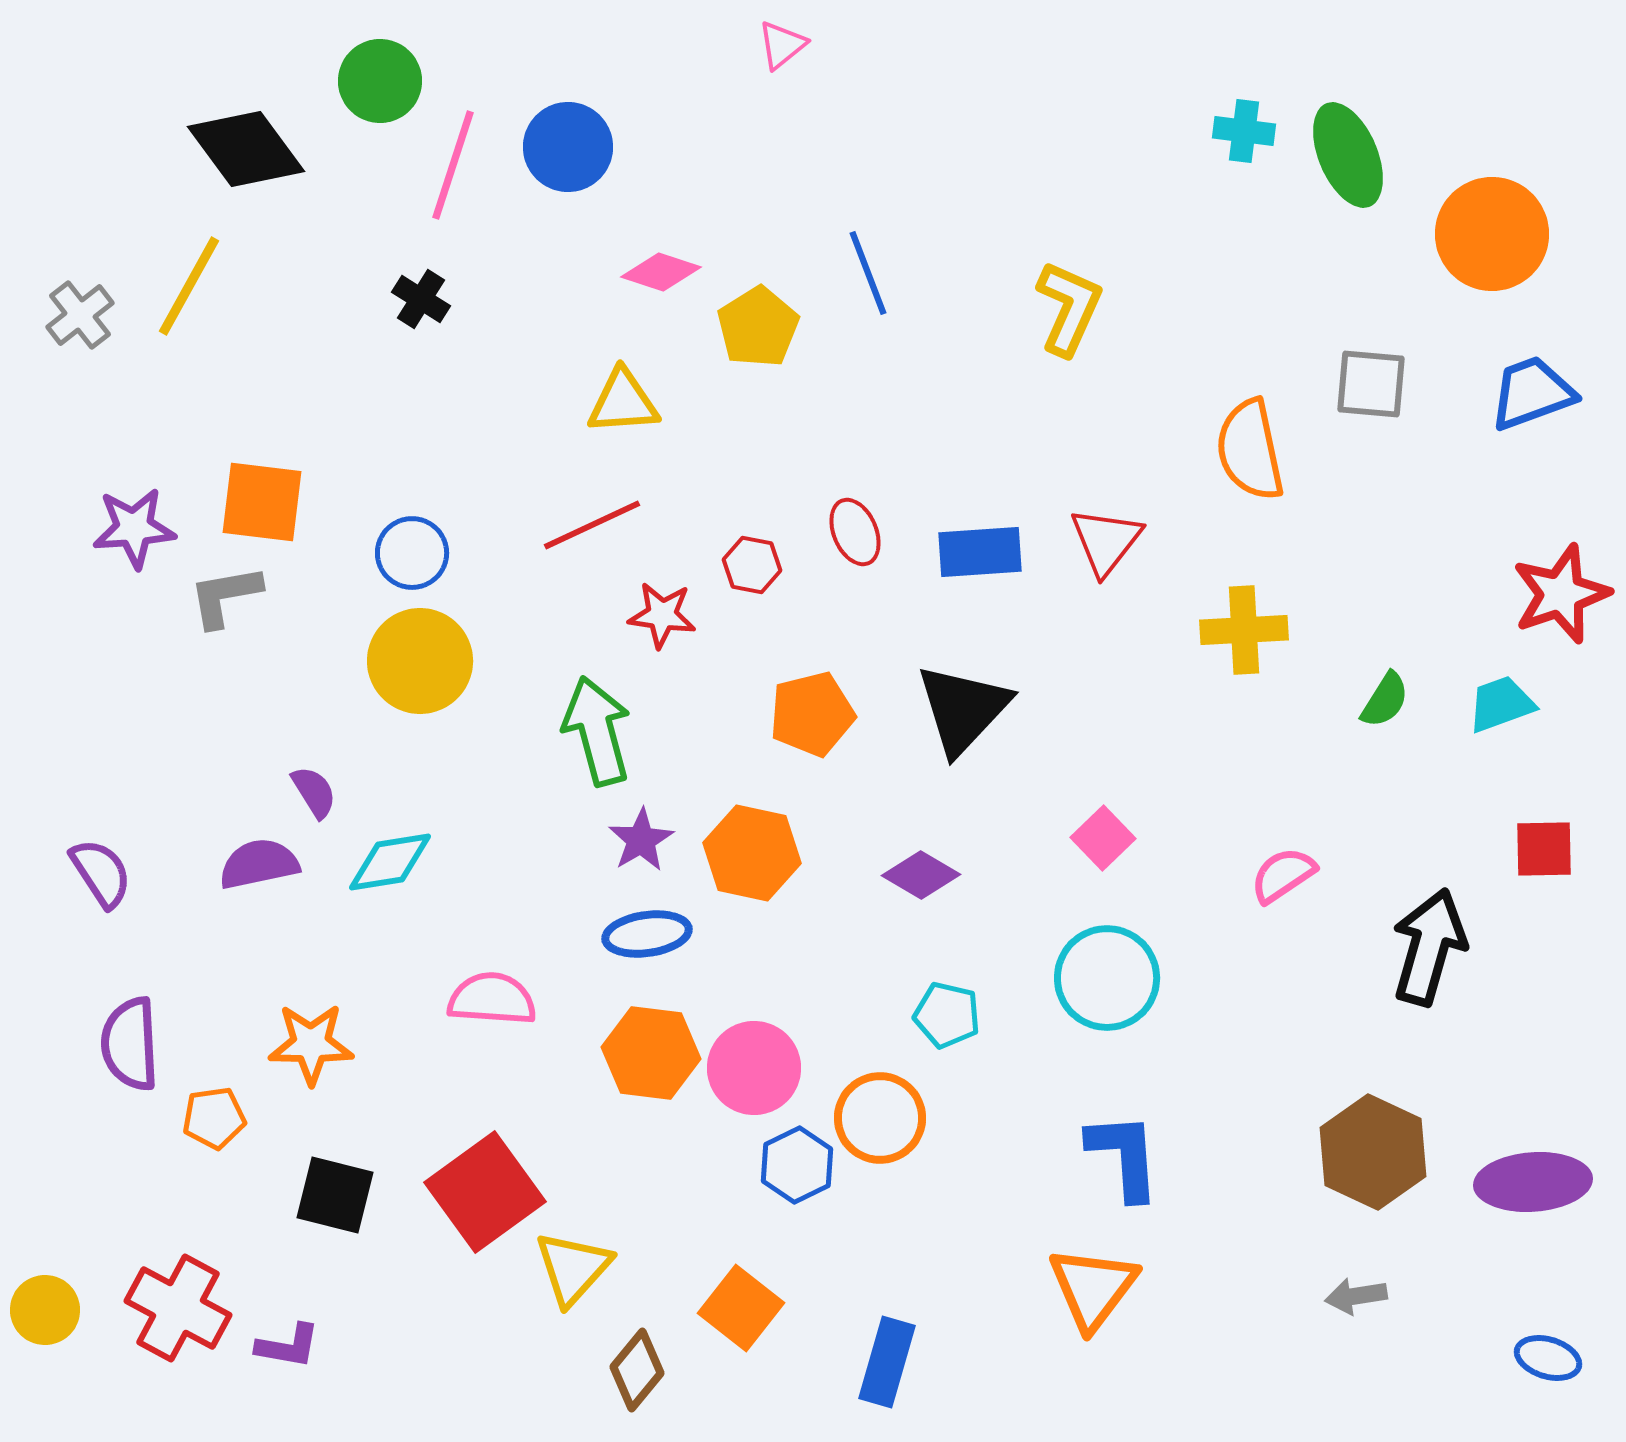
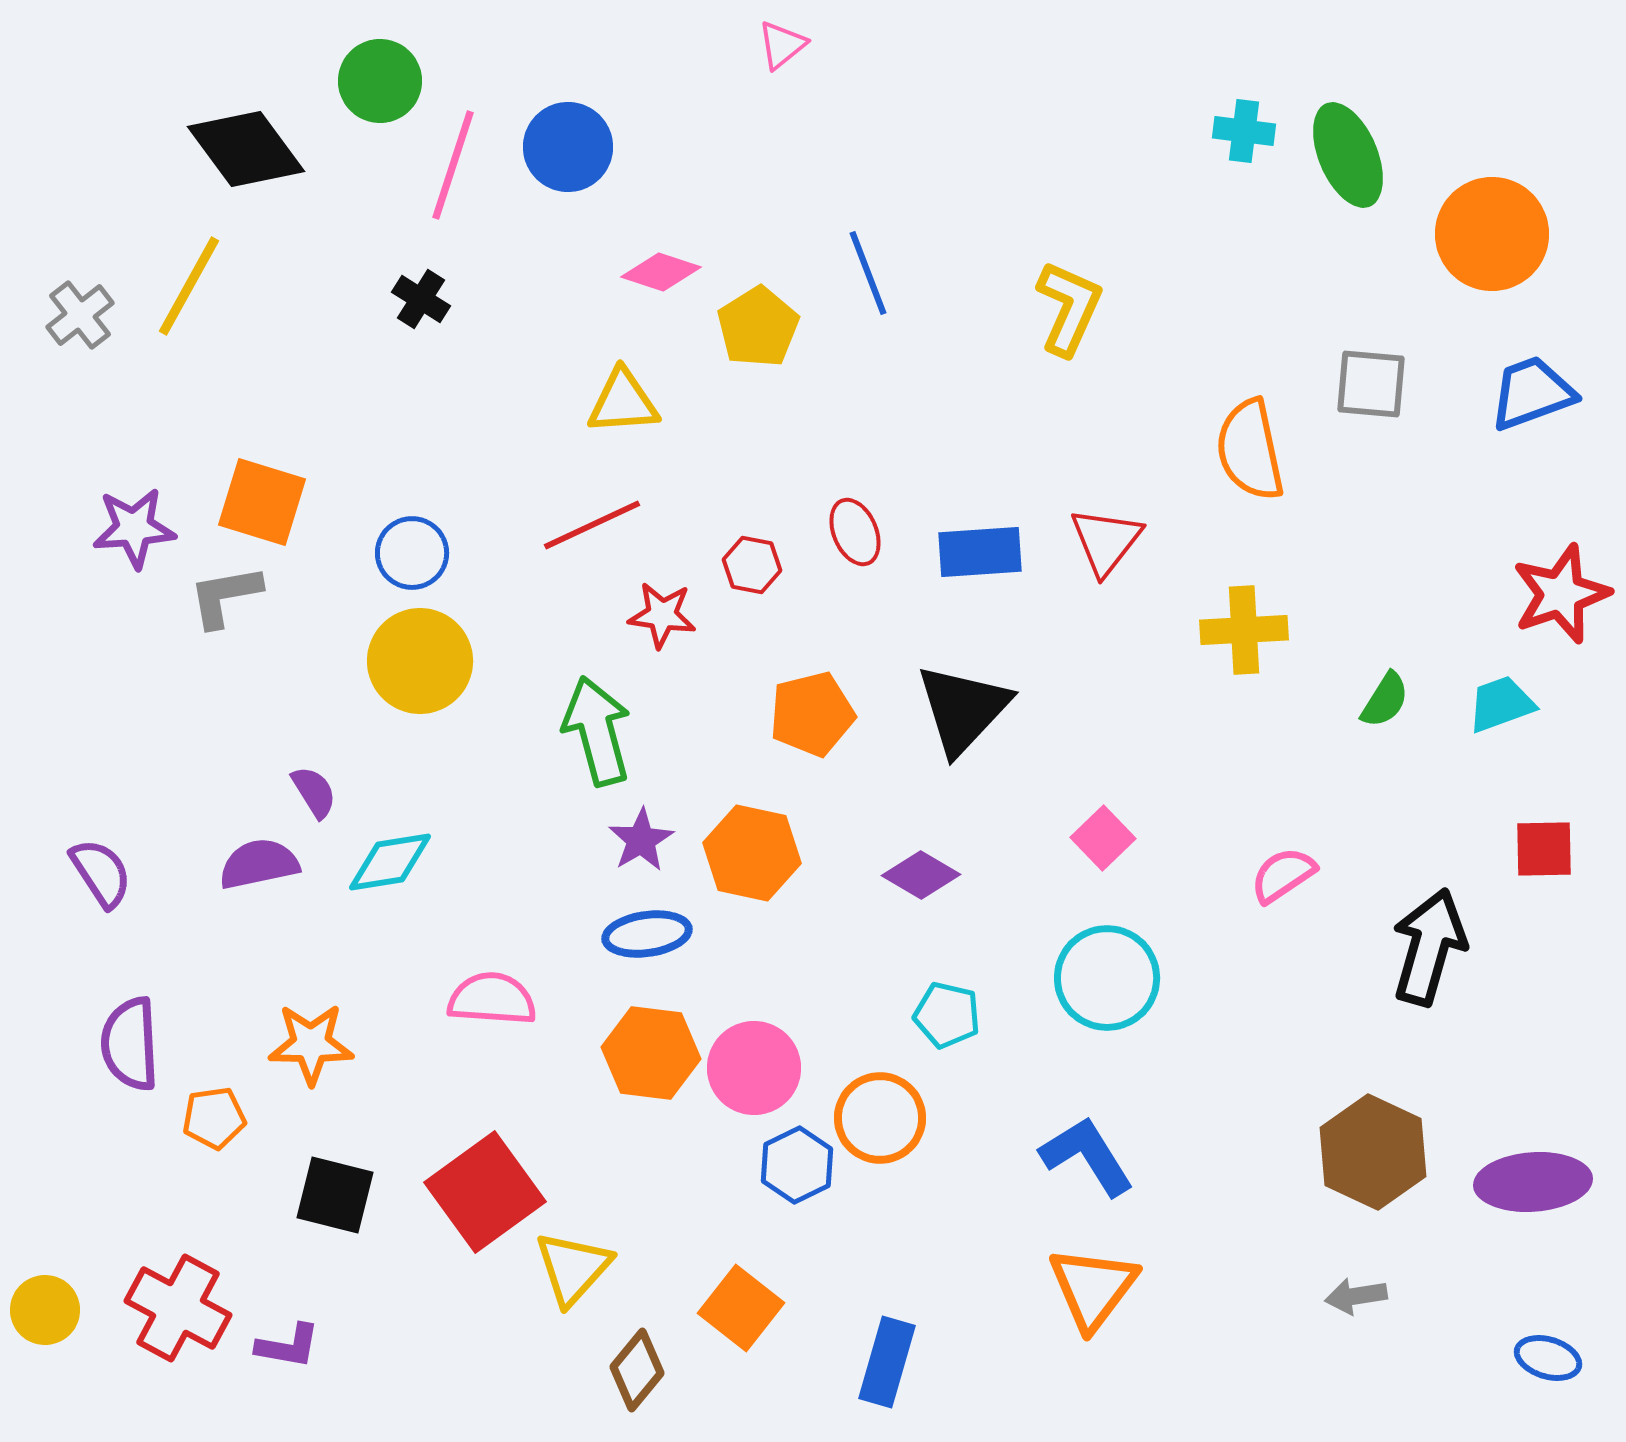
orange square at (262, 502): rotated 10 degrees clockwise
blue L-shape at (1124, 1156): moved 37 px left; rotated 28 degrees counterclockwise
